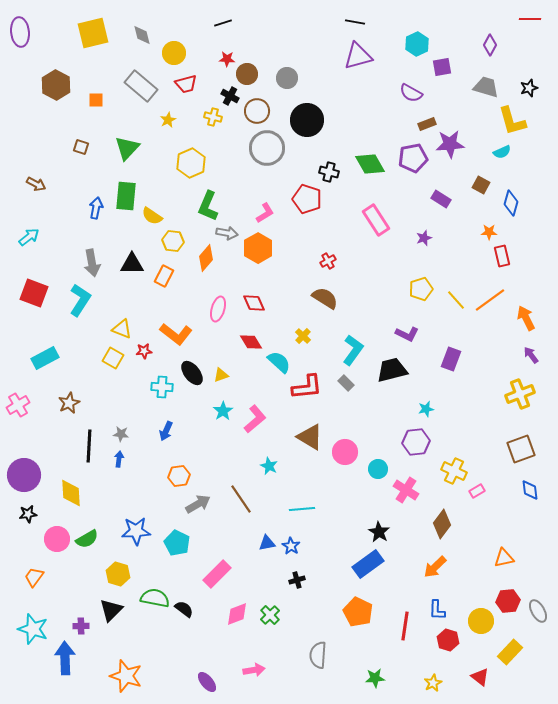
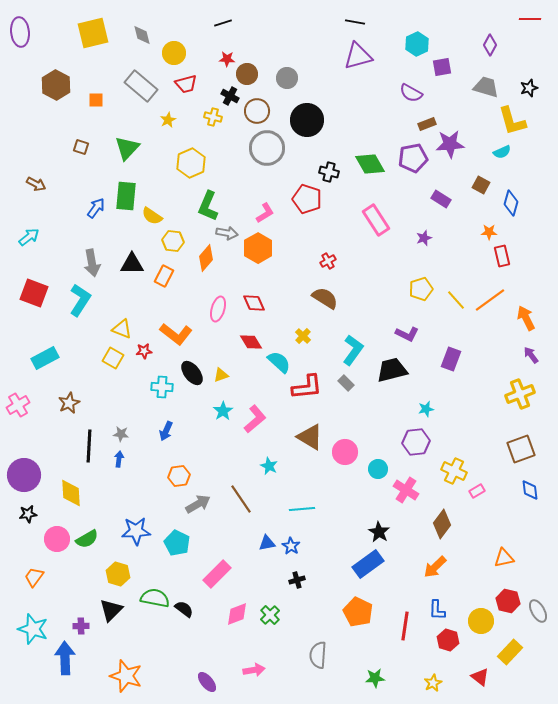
blue arrow at (96, 208): rotated 25 degrees clockwise
red hexagon at (508, 601): rotated 20 degrees clockwise
